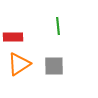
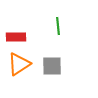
red rectangle: moved 3 px right
gray square: moved 2 px left
